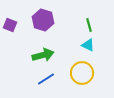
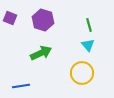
purple square: moved 7 px up
cyan triangle: rotated 24 degrees clockwise
green arrow: moved 2 px left, 2 px up; rotated 10 degrees counterclockwise
blue line: moved 25 px left, 7 px down; rotated 24 degrees clockwise
